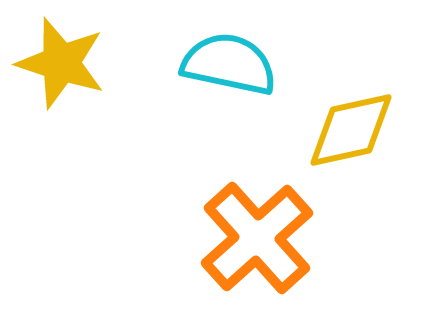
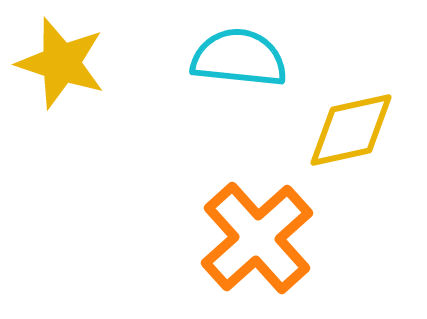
cyan semicircle: moved 10 px right, 6 px up; rotated 6 degrees counterclockwise
